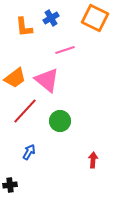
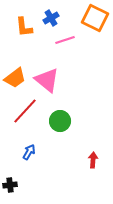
pink line: moved 10 px up
